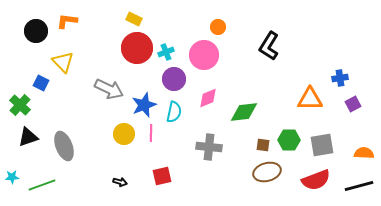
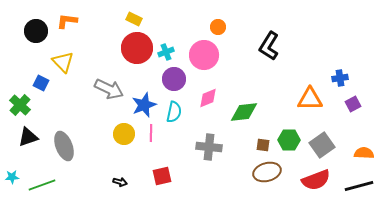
gray square: rotated 25 degrees counterclockwise
